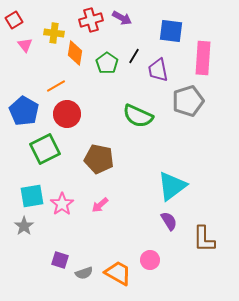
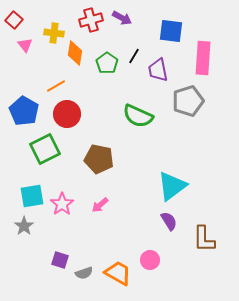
red square: rotated 18 degrees counterclockwise
